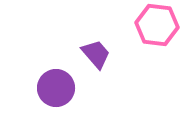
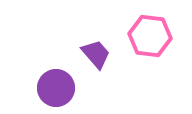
pink hexagon: moved 7 px left, 11 px down
